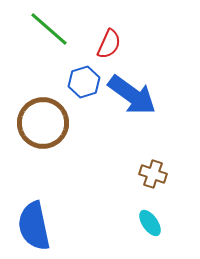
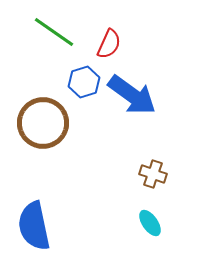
green line: moved 5 px right, 3 px down; rotated 6 degrees counterclockwise
